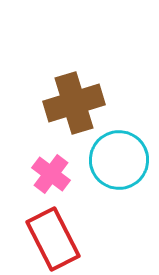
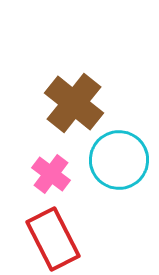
brown cross: rotated 34 degrees counterclockwise
